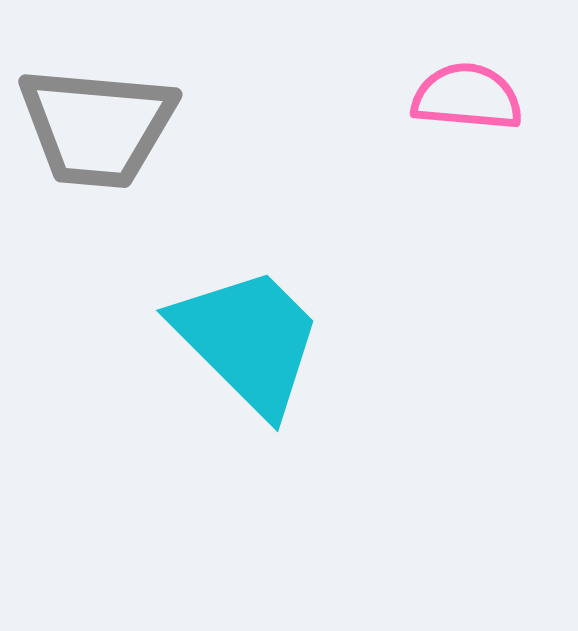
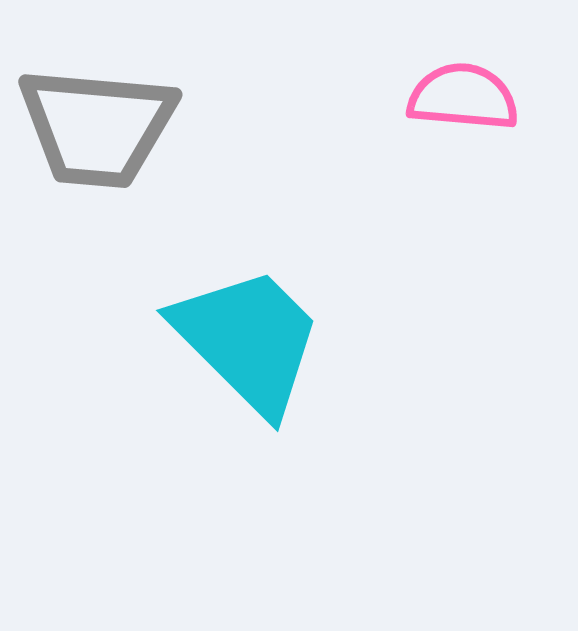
pink semicircle: moved 4 px left
